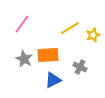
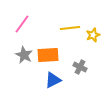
yellow line: rotated 24 degrees clockwise
gray star: moved 4 px up
